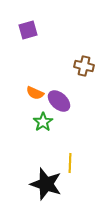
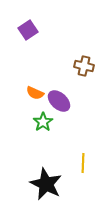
purple square: rotated 18 degrees counterclockwise
yellow line: moved 13 px right
black star: rotated 8 degrees clockwise
